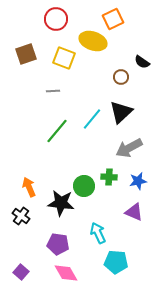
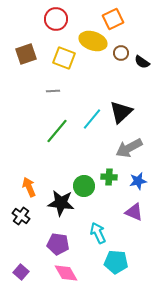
brown circle: moved 24 px up
